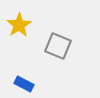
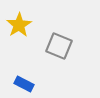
gray square: moved 1 px right
